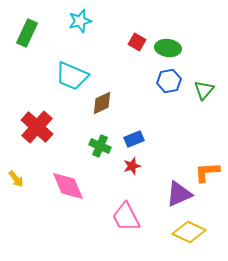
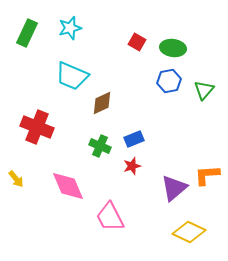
cyan star: moved 10 px left, 7 px down
green ellipse: moved 5 px right
red cross: rotated 20 degrees counterclockwise
orange L-shape: moved 3 px down
purple triangle: moved 5 px left, 6 px up; rotated 16 degrees counterclockwise
pink trapezoid: moved 16 px left
